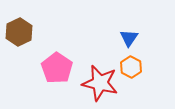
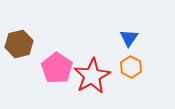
brown hexagon: moved 12 px down; rotated 12 degrees clockwise
red star: moved 8 px left, 7 px up; rotated 30 degrees clockwise
